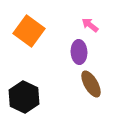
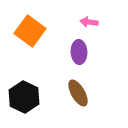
pink arrow: moved 1 px left, 3 px up; rotated 30 degrees counterclockwise
orange square: moved 1 px right
brown ellipse: moved 13 px left, 9 px down
